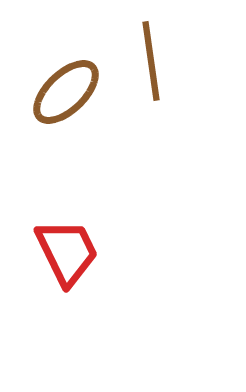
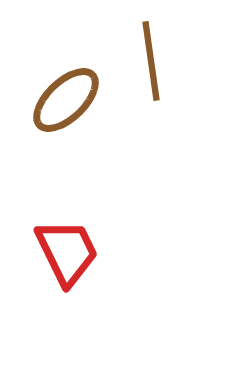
brown ellipse: moved 8 px down
